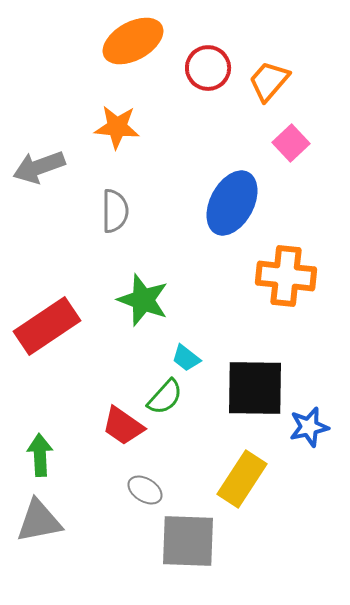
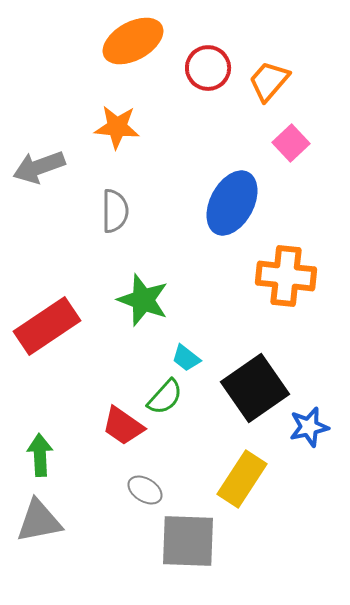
black square: rotated 36 degrees counterclockwise
